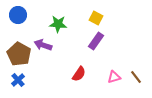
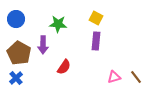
blue circle: moved 2 px left, 4 px down
purple rectangle: rotated 30 degrees counterclockwise
purple arrow: rotated 108 degrees counterclockwise
brown pentagon: moved 1 px up
red semicircle: moved 15 px left, 7 px up
blue cross: moved 2 px left, 2 px up
